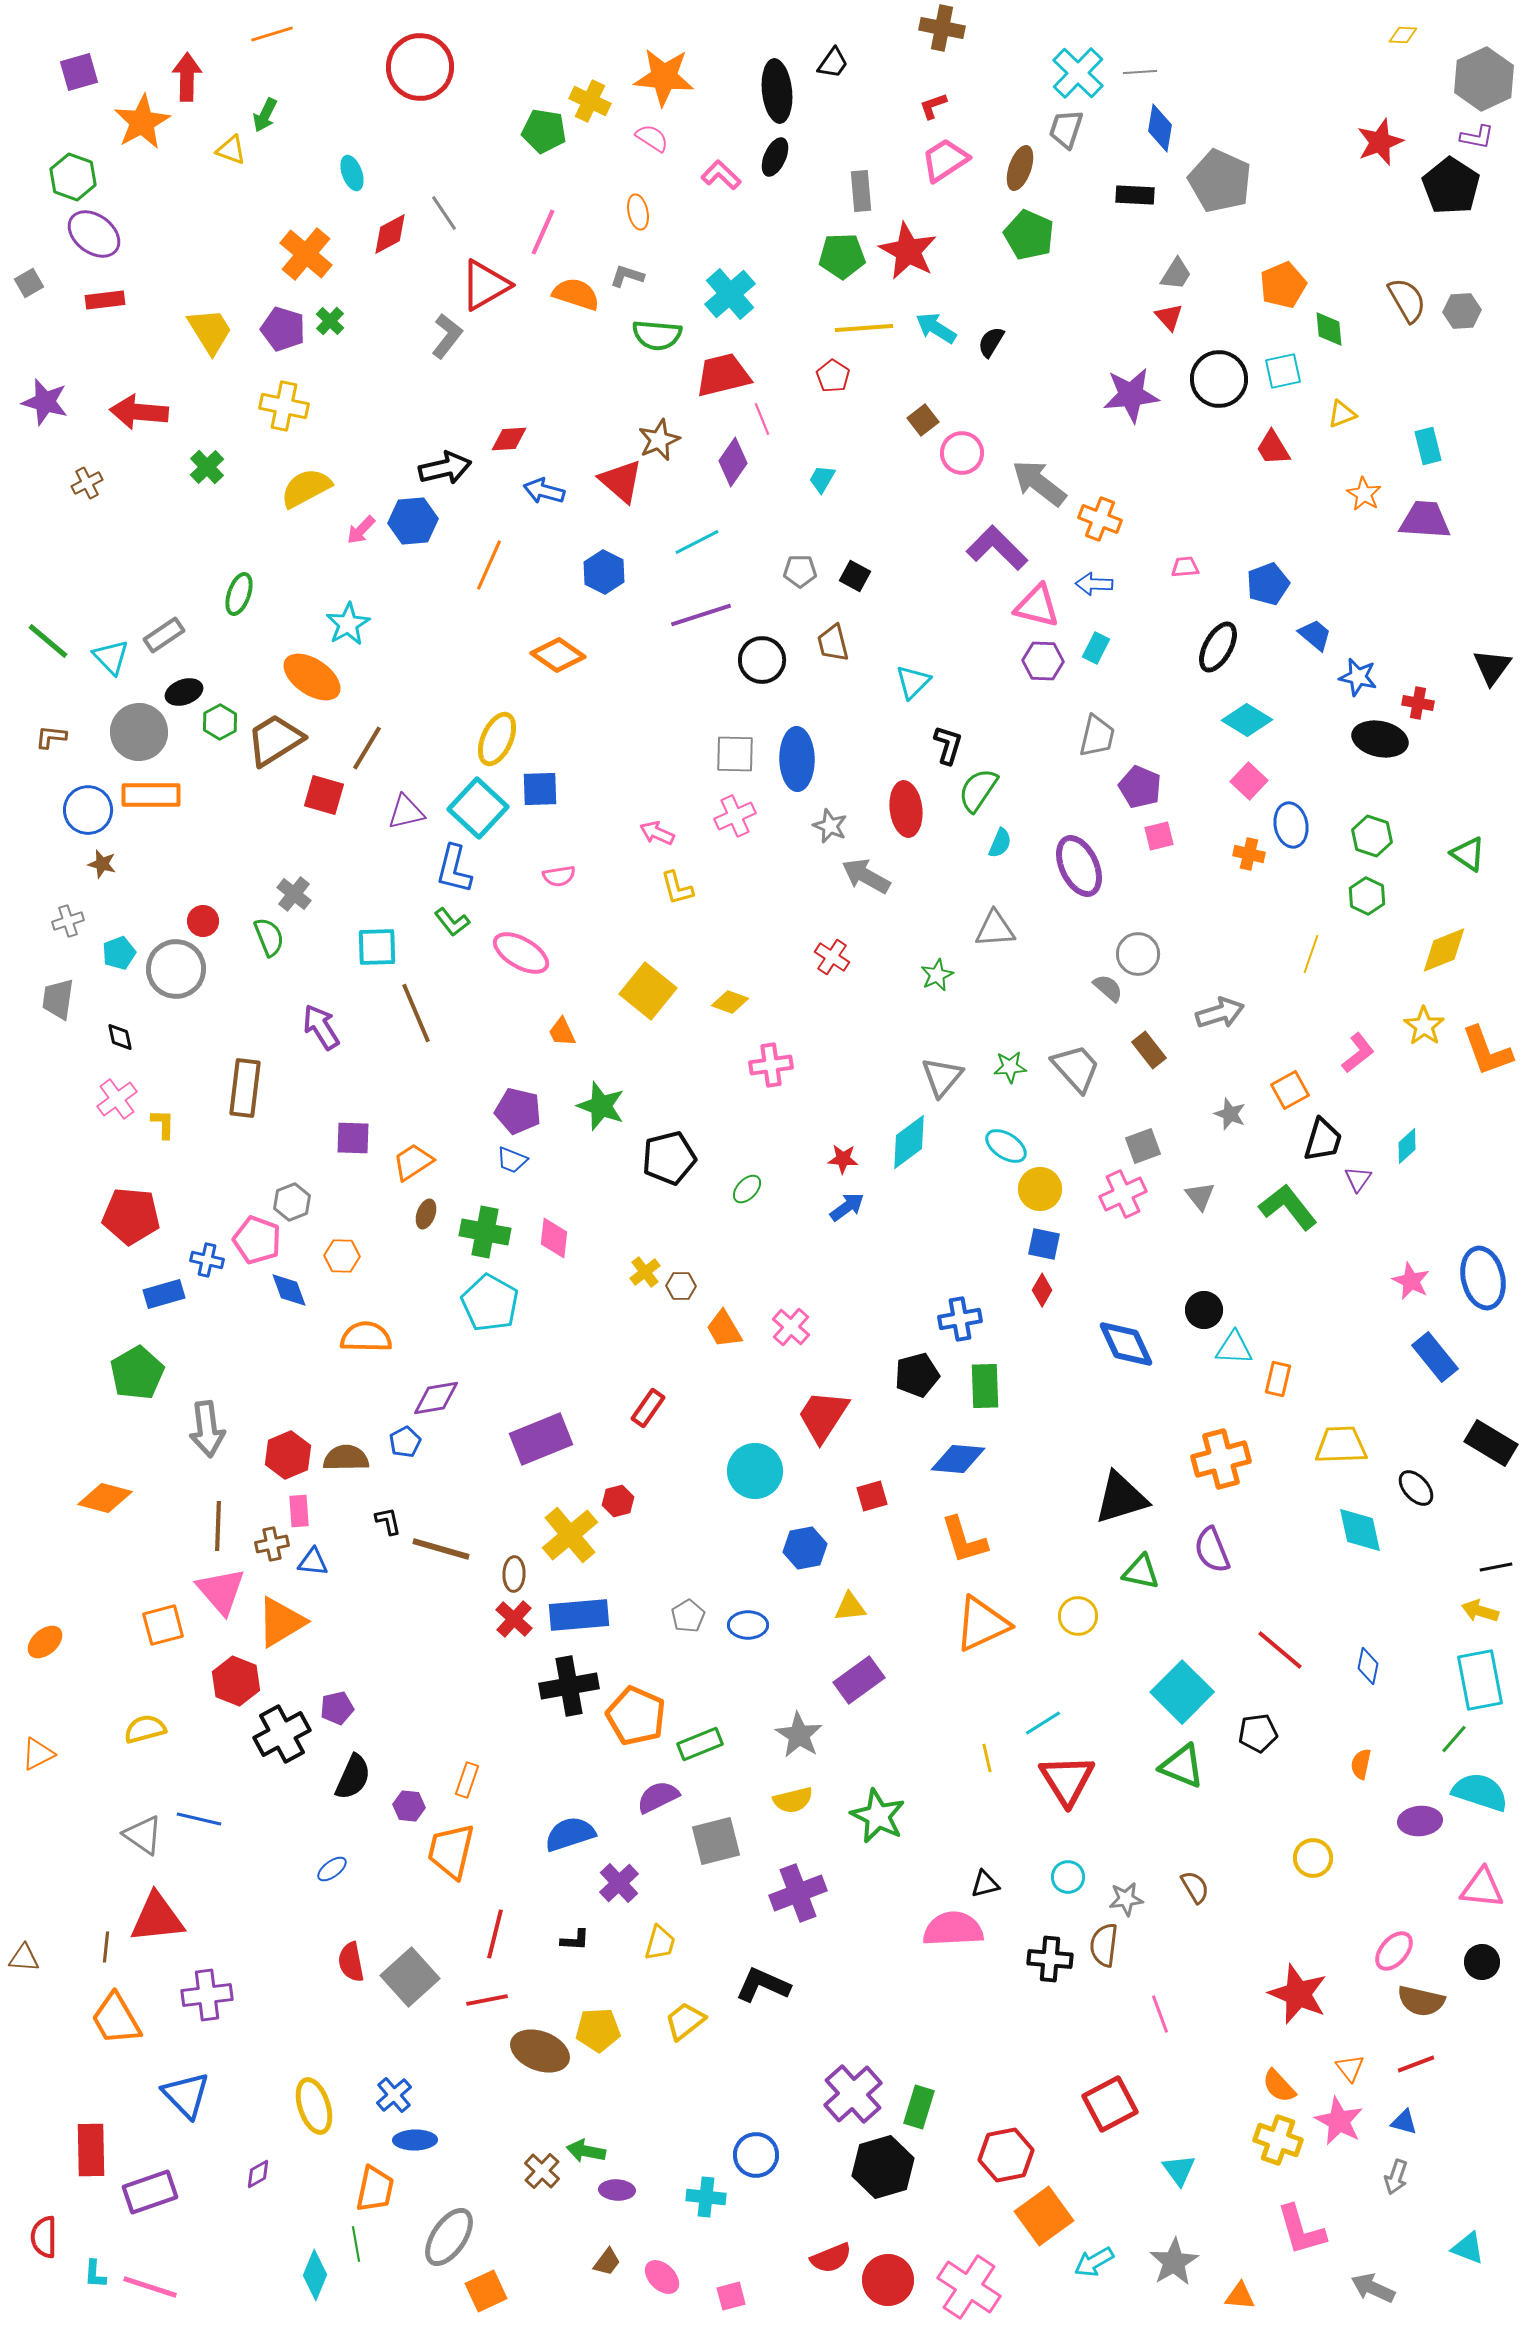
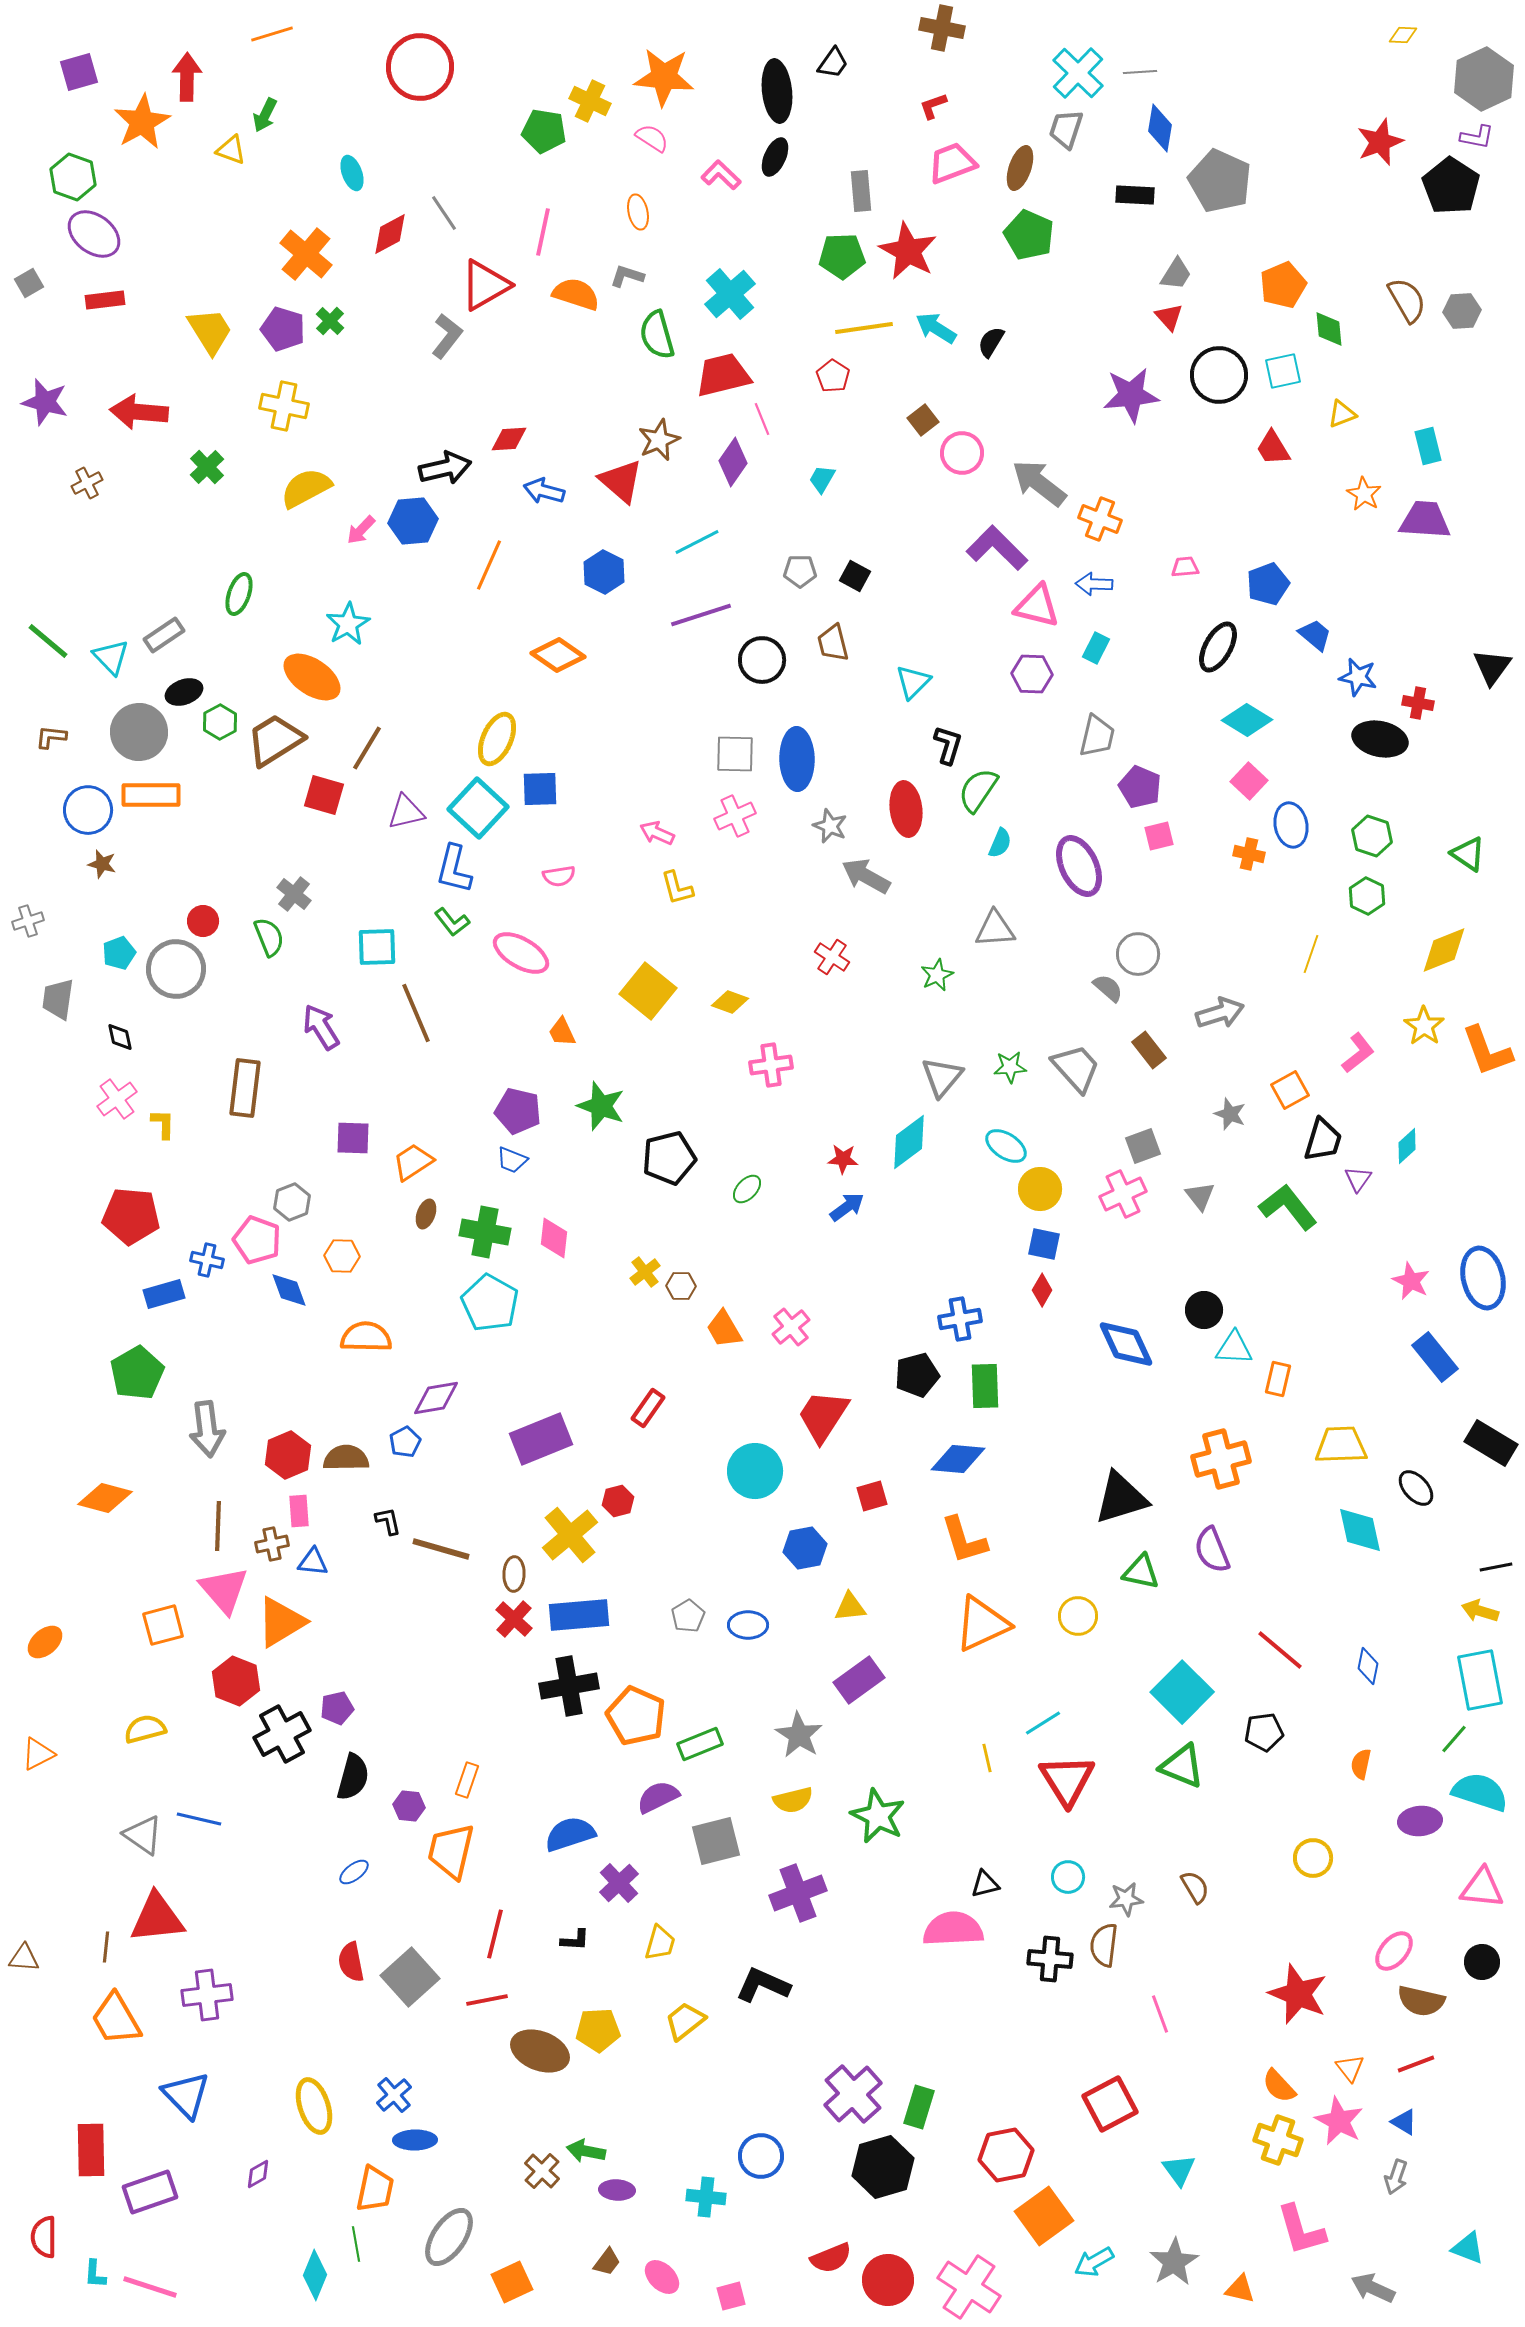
pink trapezoid at (945, 160): moved 7 px right, 3 px down; rotated 12 degrees clockwise
pink line at (543, 232): rotated 12 degrees counterclockwise
yellow line at (864, 328): rotated 4 degrees counterclockwise
green semicircle at (657, 335): rotated 69 degrees clockwise
black circle at (1219, 379): moved 4 px up
purple hexagon at (1043, 661): moved 11 px left, 13 px down
gray cross at (68, 921): moved 40 px left
pink cross at (791, 1327): rotated 9 degrees clockwise
pink triangle at (221, 1591): moved 3 px right, 1 px up
black pentagon at (1258, 1733): moved 6 px right, 1 px up
black semicircle at (353, 1777): rotated 9 degrees counterclockwise
blue ellipse at (332, 1869): moved 22 px right, 3 px down
blue triangle at (1404, 2122): rotated 16 degrees clockwise
blue circle at (756, 2155): moved 5 px right, 1 px down
orange square at (486, 2291): moved 26 px right, 9 px up
orange triangle at (1240, 2296): moved 7 px up; rotated 8 degrees clockwise
